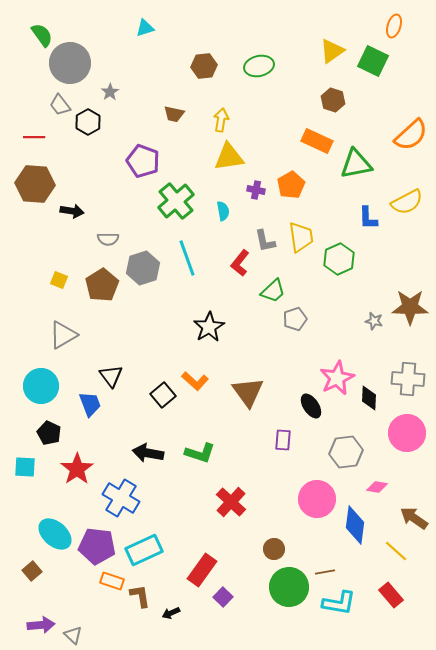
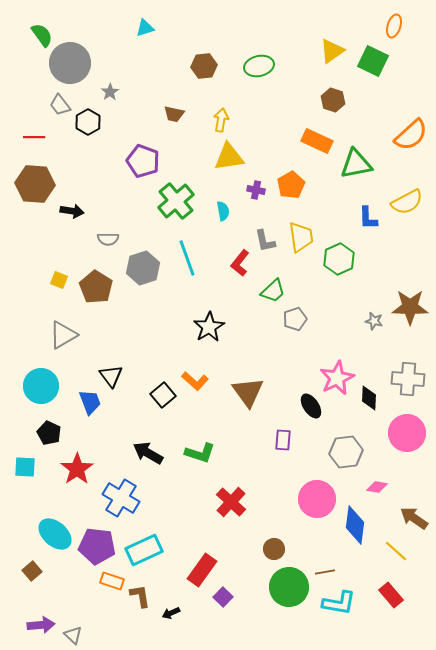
brown pentagon at (102, 285): moved 6 px left, 2 px down; rotated 8 degrees counterclockwise
blue trapezoid at (90, 404): moved 2 px up
black arrow at (148, 453): rotated 20 degrees clockwise
